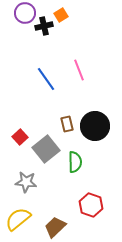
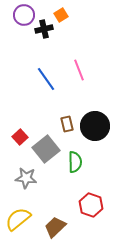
purple circle: moved 1 px left, 2 px down
black cross: moved 3 px down
gray star: moved 4 px up
